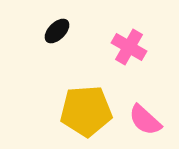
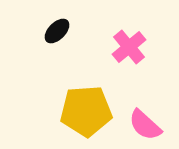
pink cross: rotated 20 degrees clockwise
pink semicircle: moved 5 px down
